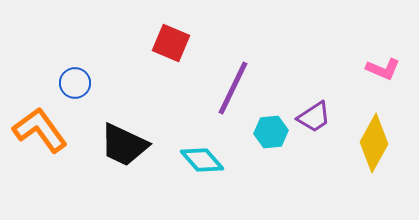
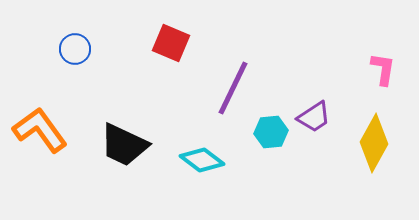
pink L-shape: rotated 104 degrees counterclockwise
blue circle: moved 34 px up
cyan diamond: rotated 12 degrees counterclockwise
